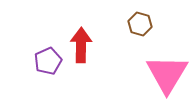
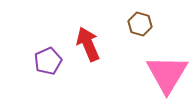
red arrow: moved 7 px right, 1 px up; rotated 24 degrees counterclockwise
